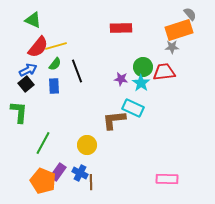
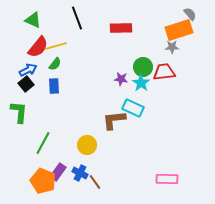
black line: moved 53 px up
brown line: moved 4 px right; rotated 35 degrees counterclockwise
